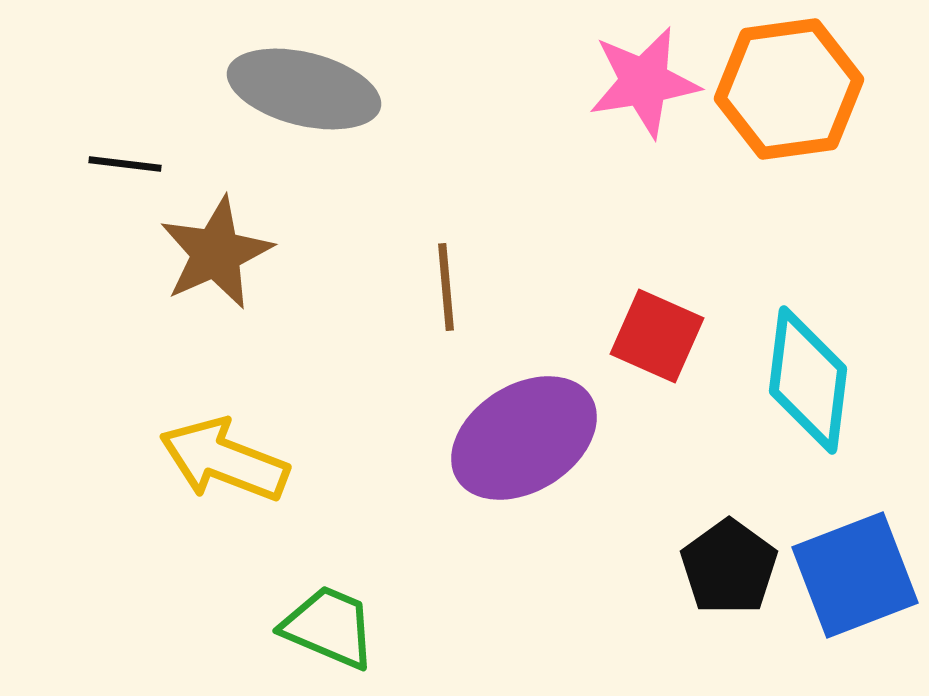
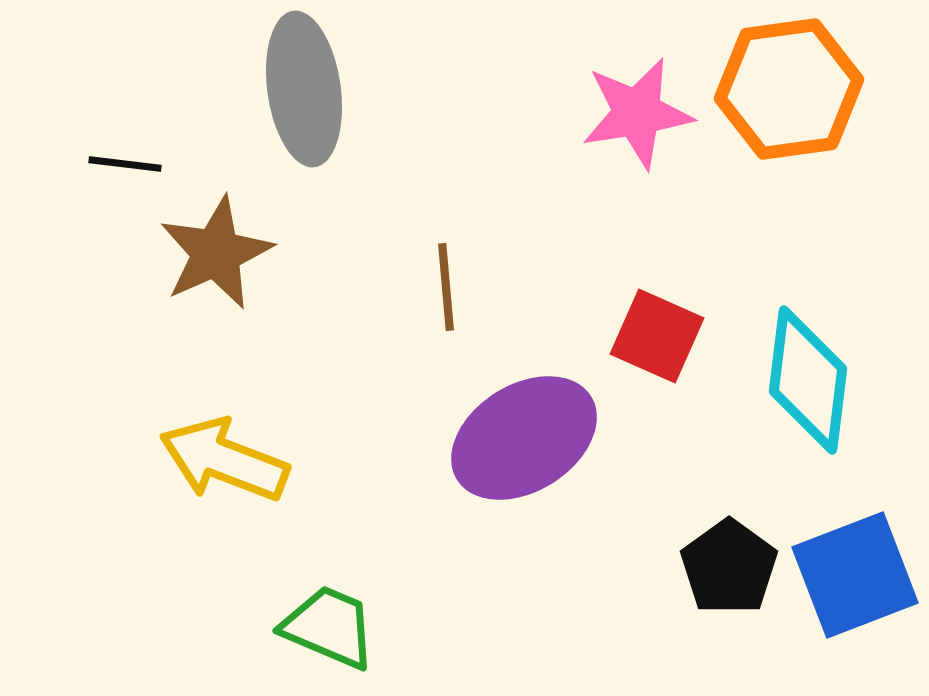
pink star: moved 7 px left, 31 px down
gray ellipse: rotated 68 degrees clockwise
